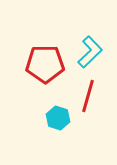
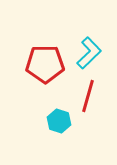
cyan L-shape: moved 1 px left, 1 px down
cyan hexagon: moved 1 px right, 3 px down
